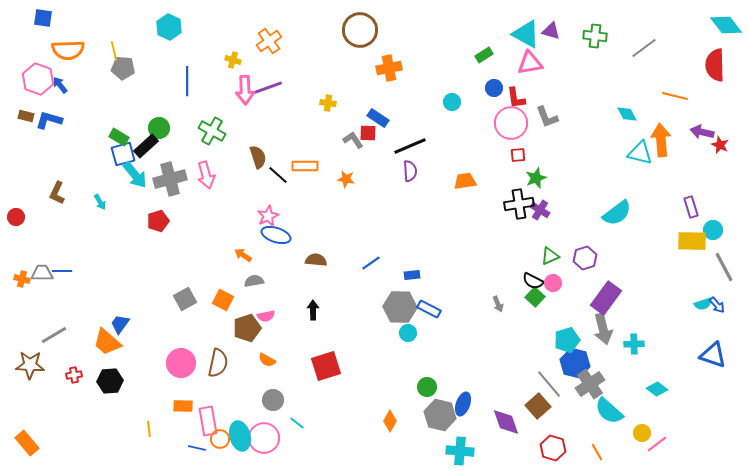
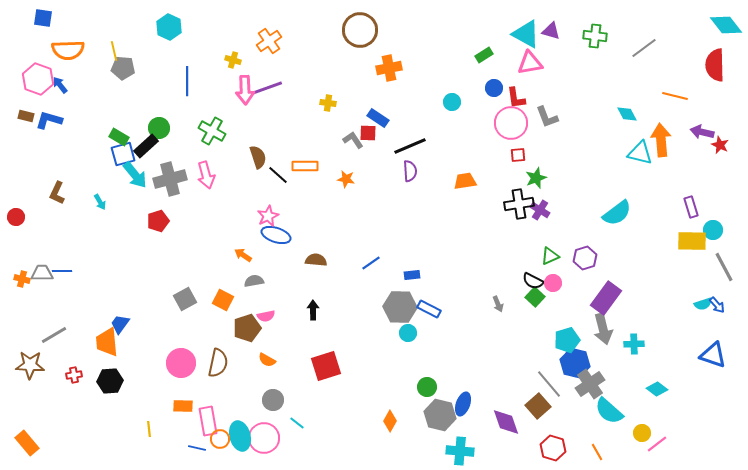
orange trapezoid at (107, 342): rotated 44 degrees clockwise
